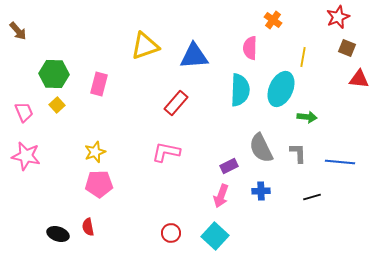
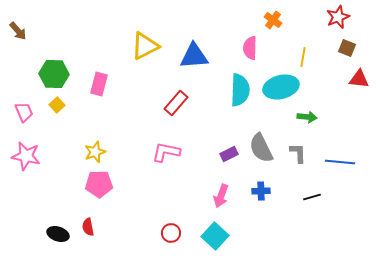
yellow triangle: rotated 8 degrees counterclockwise
cyan ellipse: moved 2 px up; rotated 52 degrees clockwise
purple rectangle: moved 12 px up
